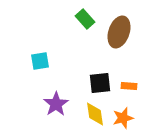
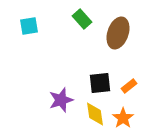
green rectangle: moved 3 px left
brown ellipse: moved 1 px left, 1 px down
cyan square: moved 11 px left, 35 px up
orange rectangle: rotated 42 degrees counterclockwise
purple star: moved 5 px right, 4 px up; rotated 15 degrees clockwise
orange star: rotated 20 degrees counterclockwise
